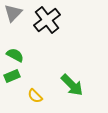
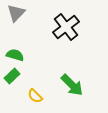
gray triangle: moved 3 px right
black cross: moved 19 px right, 7 px down
green semicircle: rotated 12 degrees counterclockwise
green rectangle: rotated 21 degrees counterclockwise
